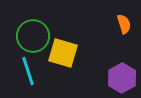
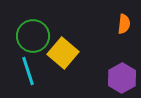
orange semicircle: rotated 24 degrees clockwise
yellow square: rotated 24 degrees clockwise
